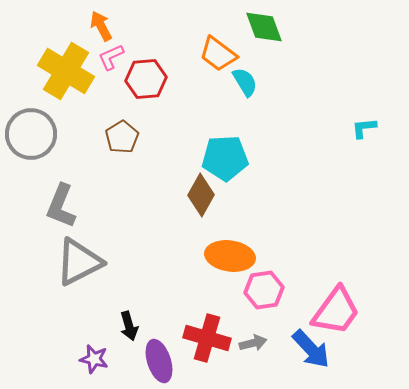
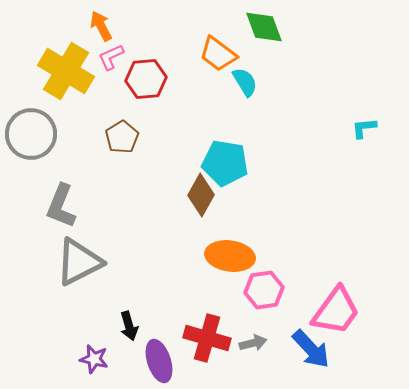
cyan pentagon: moved 5 px down; rotated 12 degrees clockwise
